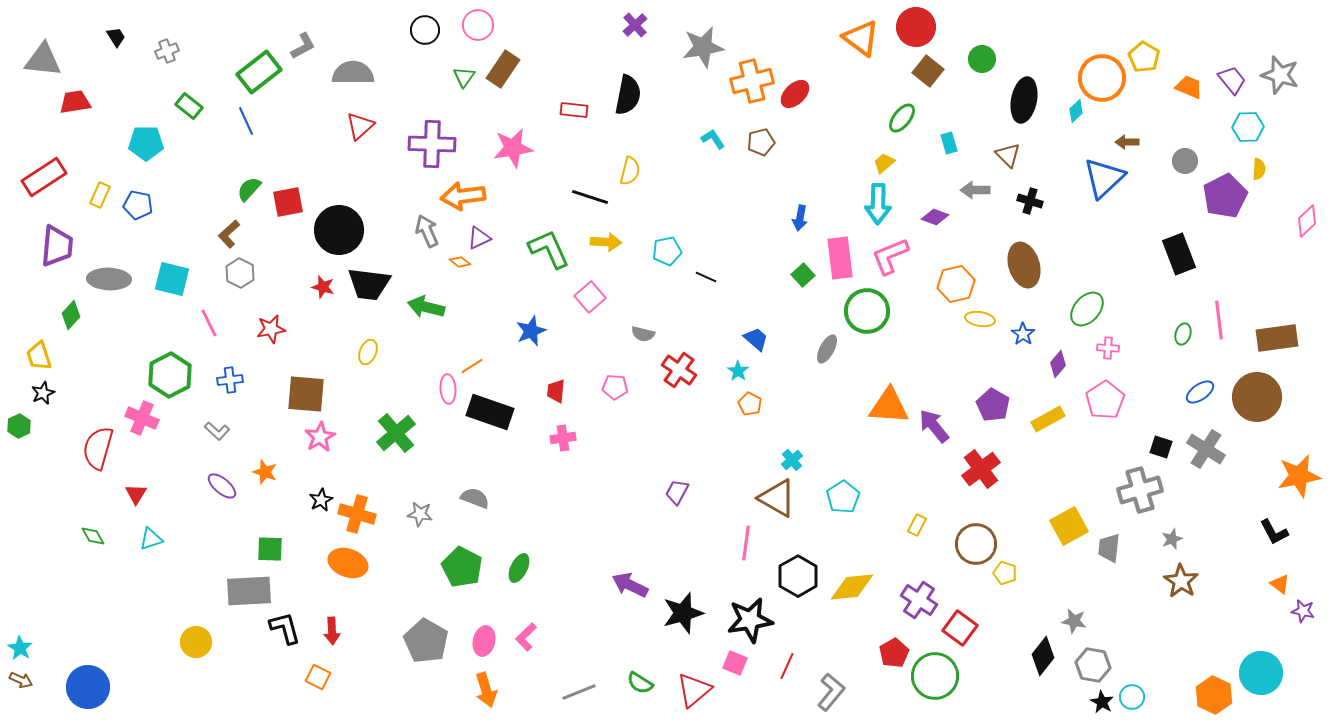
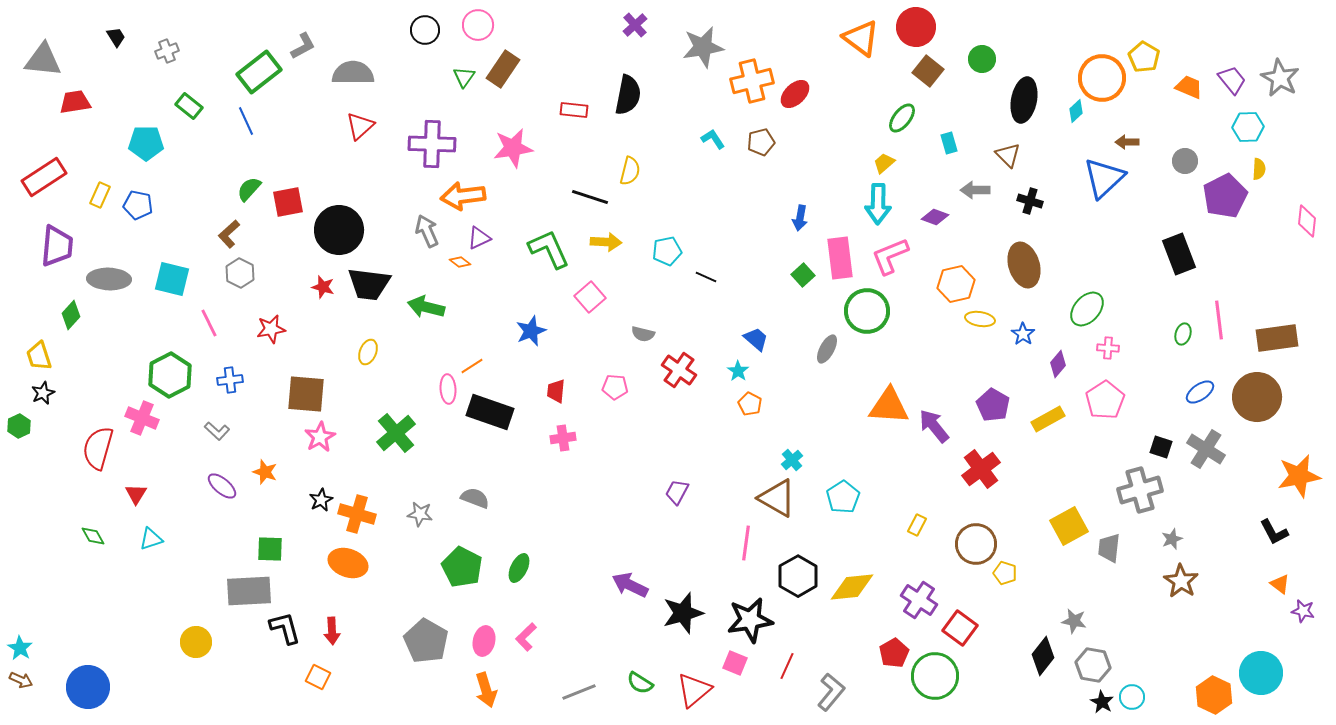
gray star at (1280, 75): moved 3 px down; rotated 12 degrees clockwise
pink diamond at (1307, 221): rotated 40 degrees counterclockwise
